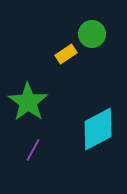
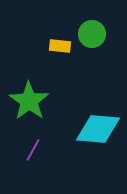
yellow rectangle: moved 6 px left, 8 px up; rotated 40 degrees clockwise
green star: moved 1 px right, 1 px up
cyan diamond: rotated 33 degrees clockwise
